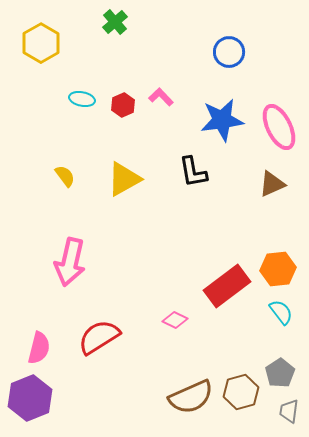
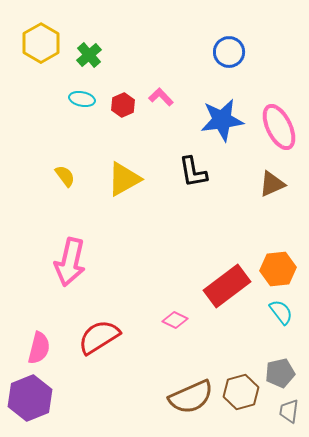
green cross: moved 26 px left, 33 px down
gray pentagon: rotated 20 degrees clockwise
